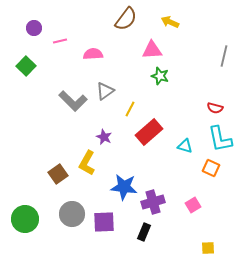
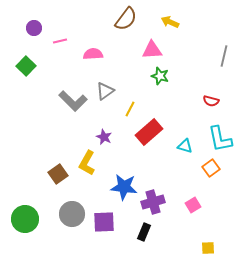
red semicircle: moved 4 px left, 7 px up
orange square: rotated 30 degrees clockwise
